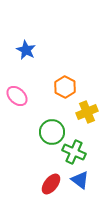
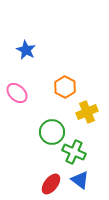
pink ellipse: moved 3 px up
